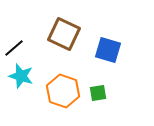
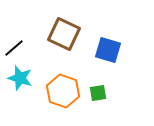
cyan star: moved 1 px left, 2 px down
